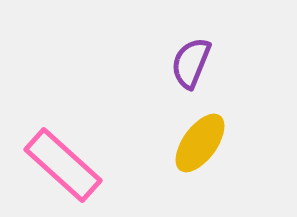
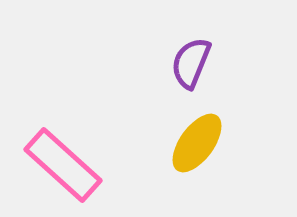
yellow ellipse: moved 3 px left
